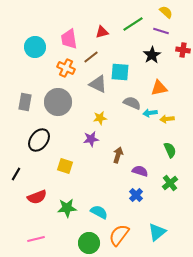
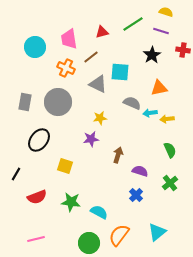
yellow semicircle: rotated 24 degrees counterclockwise
green star: moved 4 px right, 6 px up; rotated 12 degrees clockwise
